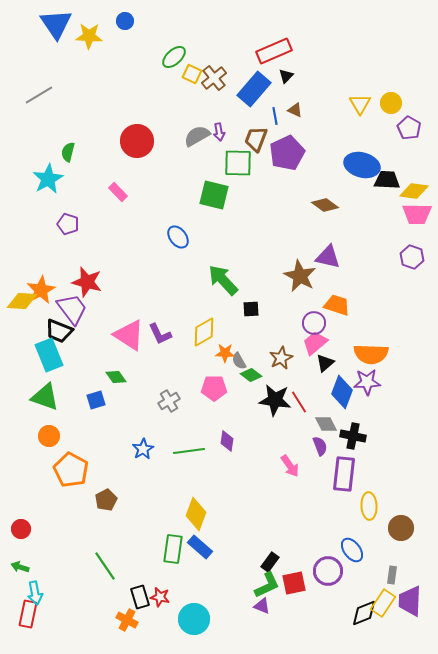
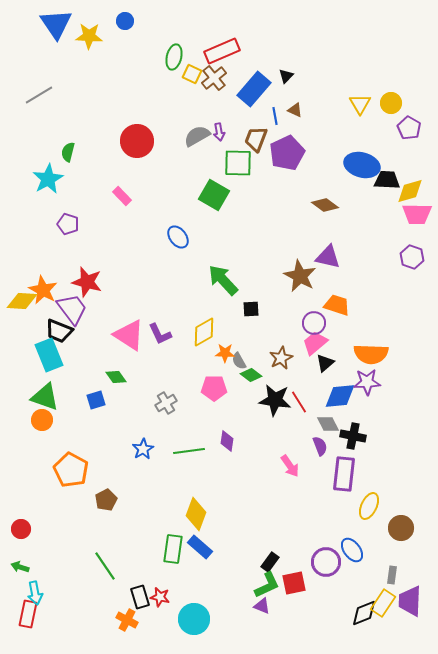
red rectangle at (274, 51): moved 52 px left
green ellipse at (174, 57): rotated 35 degrees counterclockwise
yellow diamond at (414, 191): moved 4 px left; rotated 24 degrees counterclockwise
pink rectangle at (118, 192): moved 4 px right, 4 px down
green square at (214, 195): rotated 16 degrees clockwise
orange star at (41, 290): moved 2 px right; rotated 16 degrees counterclockwise
blue diamond at (342, 392): moved 2 px left, 4 px down; rotated 64 degrees clockwise
gray cross at (169, 401): moved 3 px left, 2 px down
gray diamond at (326, 424): moved 2 px right
orange circle at (49, 436): moved 7 px left, 16 px up
yellow ellipse at (369, 506): rotated 28 degrees clockwise
purple circle at (328, 571): moved 2 px left, 9 px up
